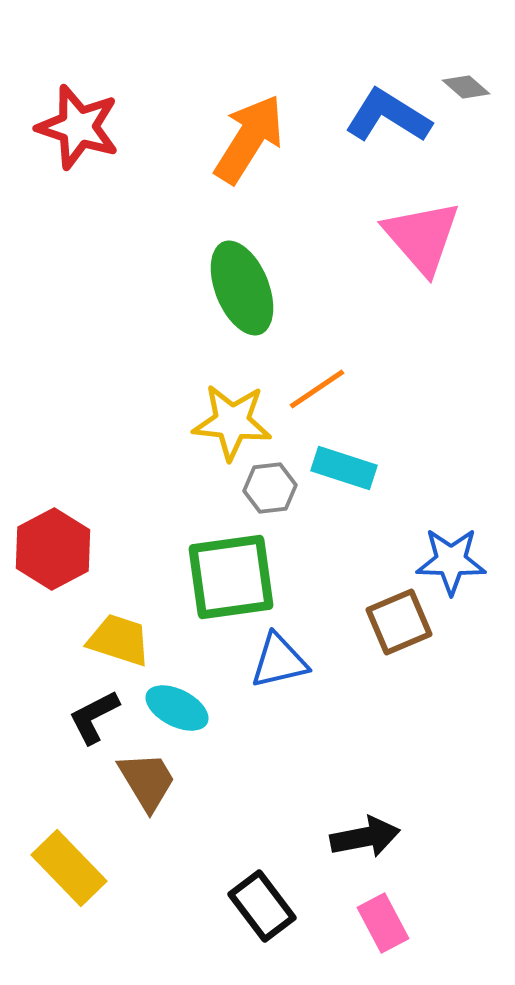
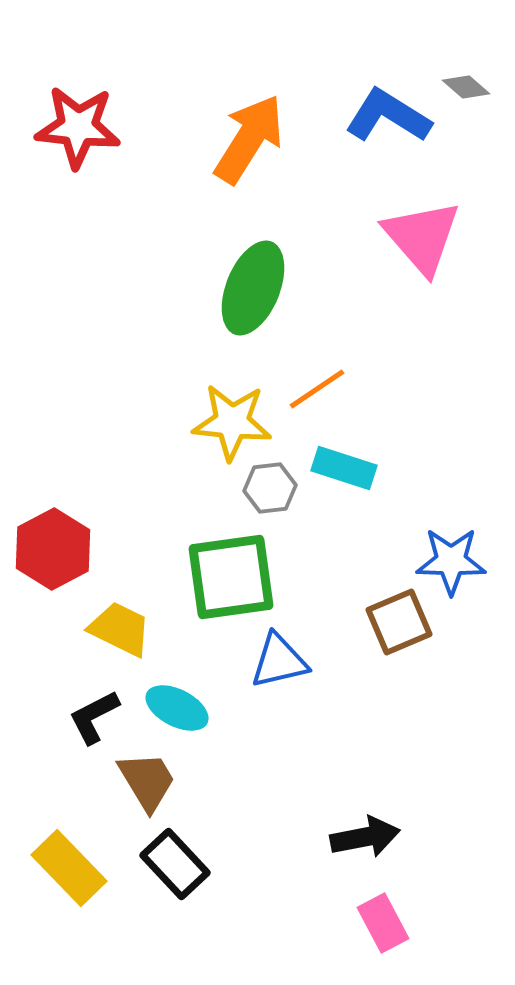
red star: rotated 12 degrees counterclockwise
green ellipse: moved 11 px right; rotated 44 degrees clockwise
yellow trapezoid: moved 1 px right, 11 px up; rotated 8 degrees clockwise
black rectangle: moved 87 px left, 42 px up; rotated 6 degrees counterclockwise
